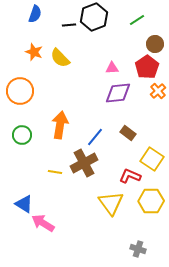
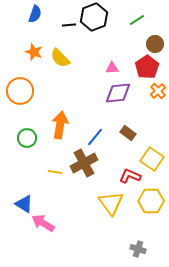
green circle: moved 5 px right, 3 px down
